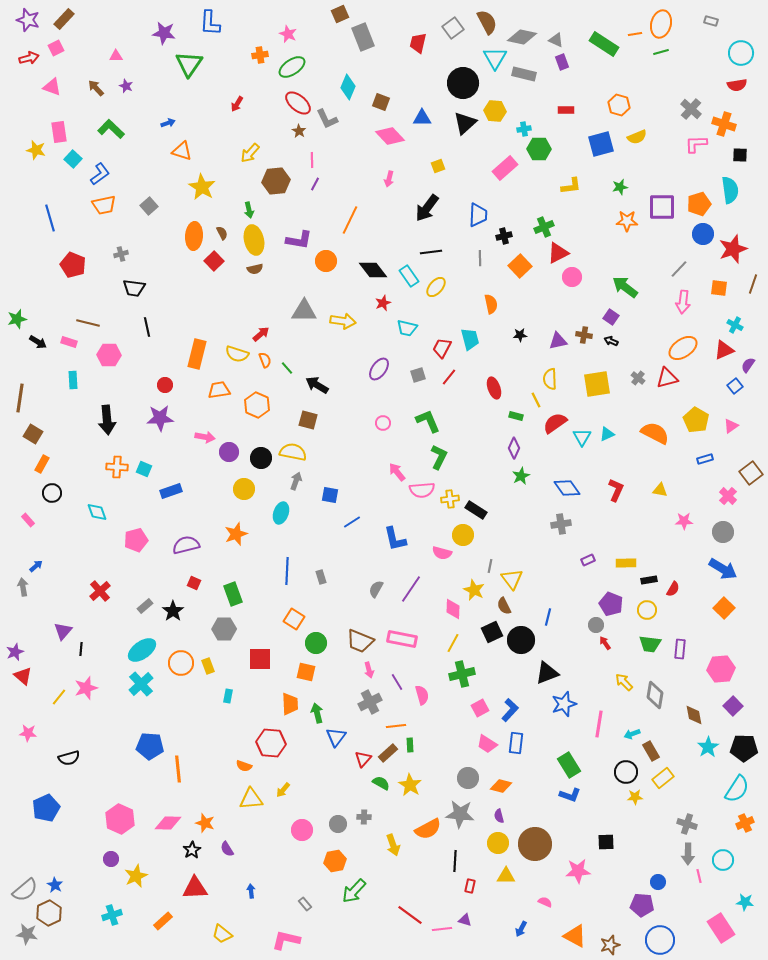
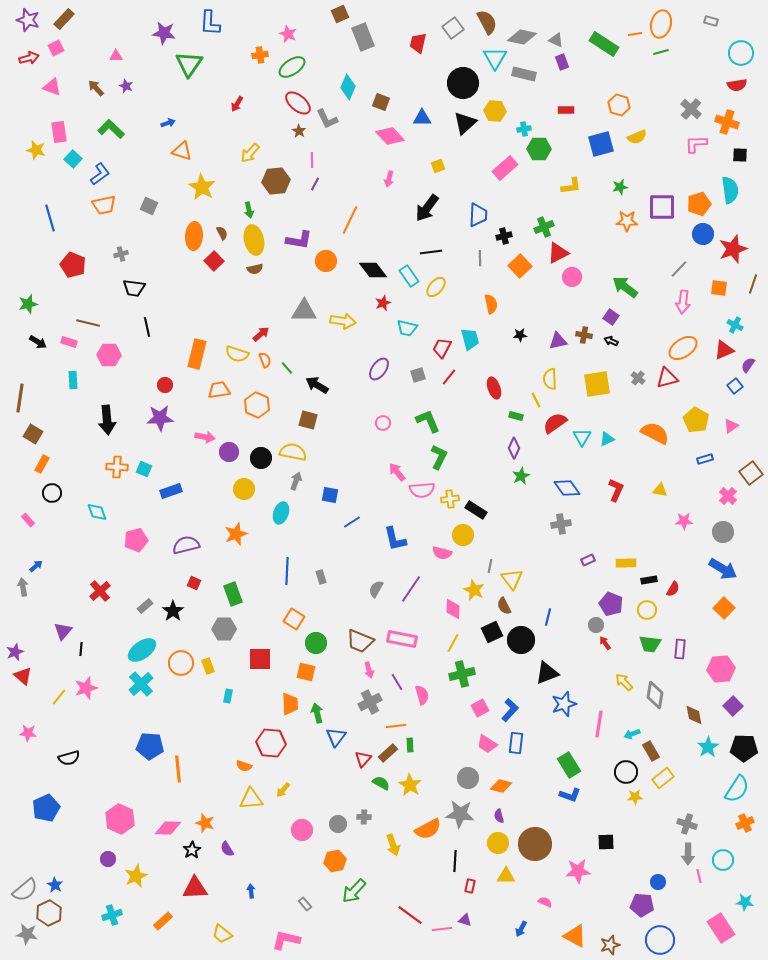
orange cross at (724, 124): moved 3 px right, 2 px up
gray square at (149, 206): rotated 24 degrees counterclockwise
green star at (17, 319): moved 11 px right, 15 px up
cyan triangle at (607, 434): moved 5 px down
pink diamond at (168, 823): moved 5 px down
purple circle at (111, 859): moved 3 px left
